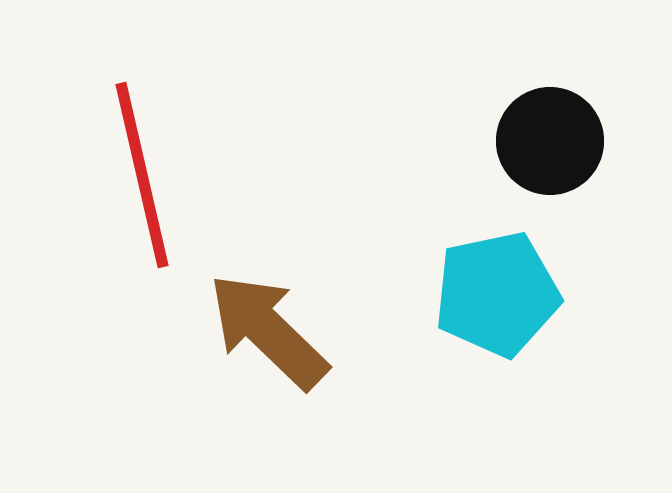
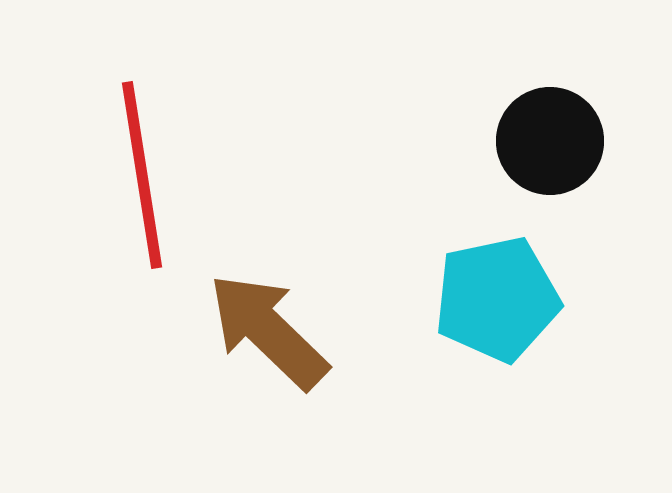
red line: rotated 4 degrees clockwise
cyan pentagon: moved 5 px down
